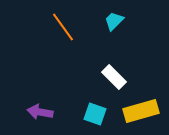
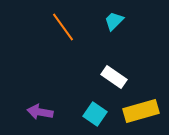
white rectangle: rotated 10 degrees counterclockwise
cyan square: rotated 15 degrees clockwise
